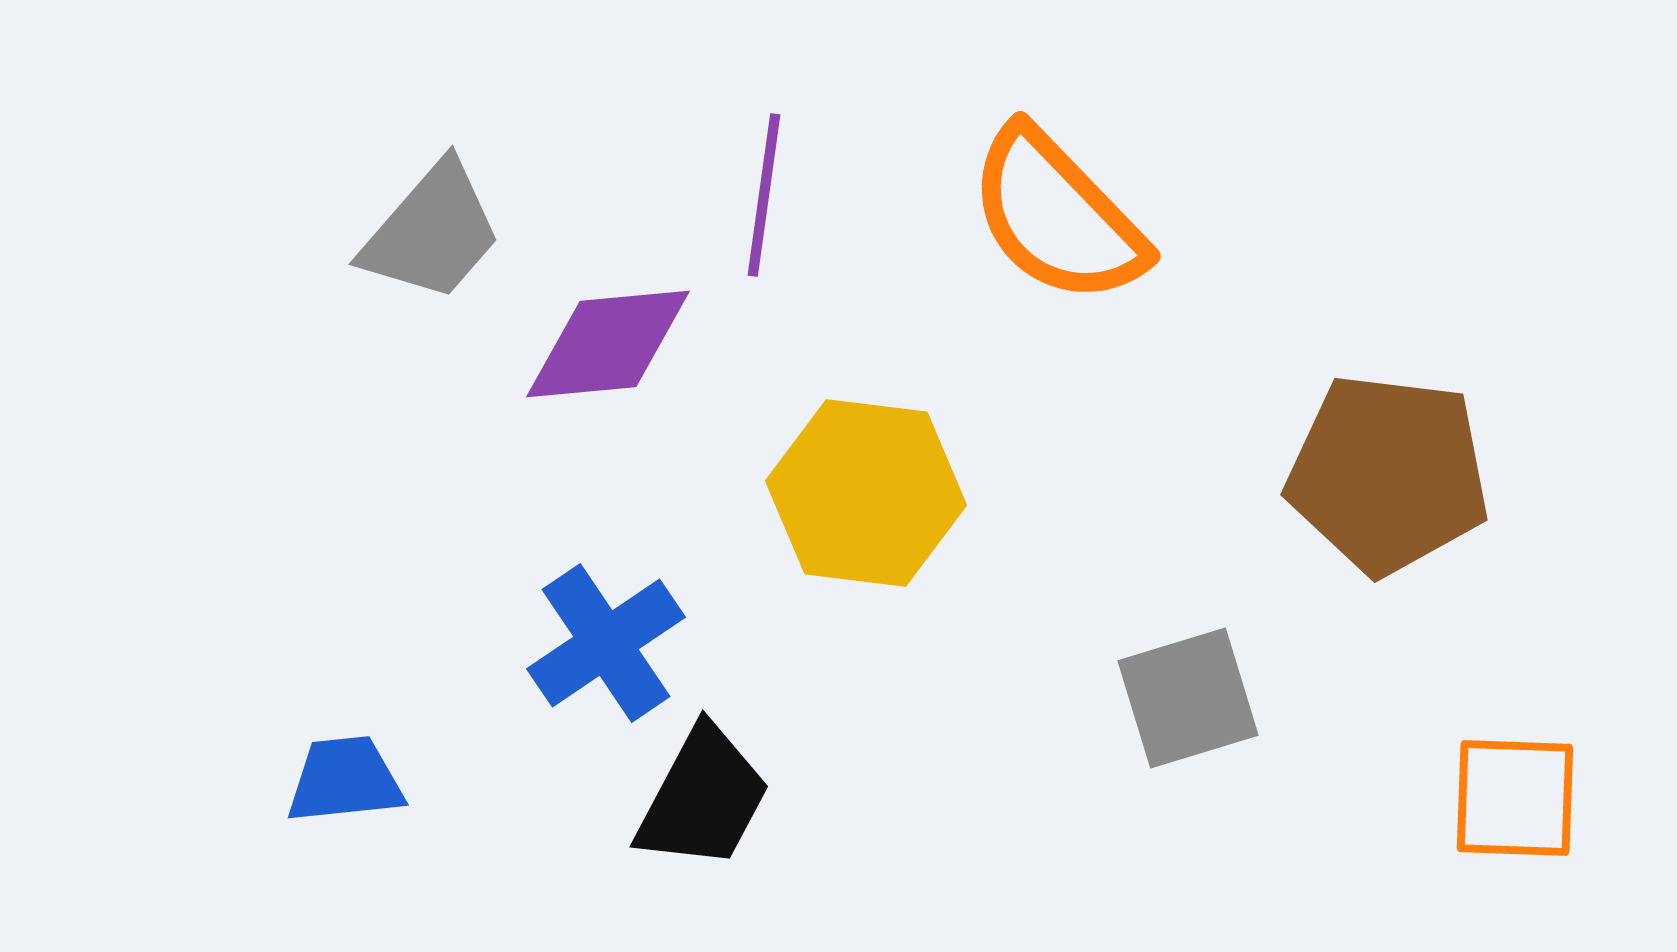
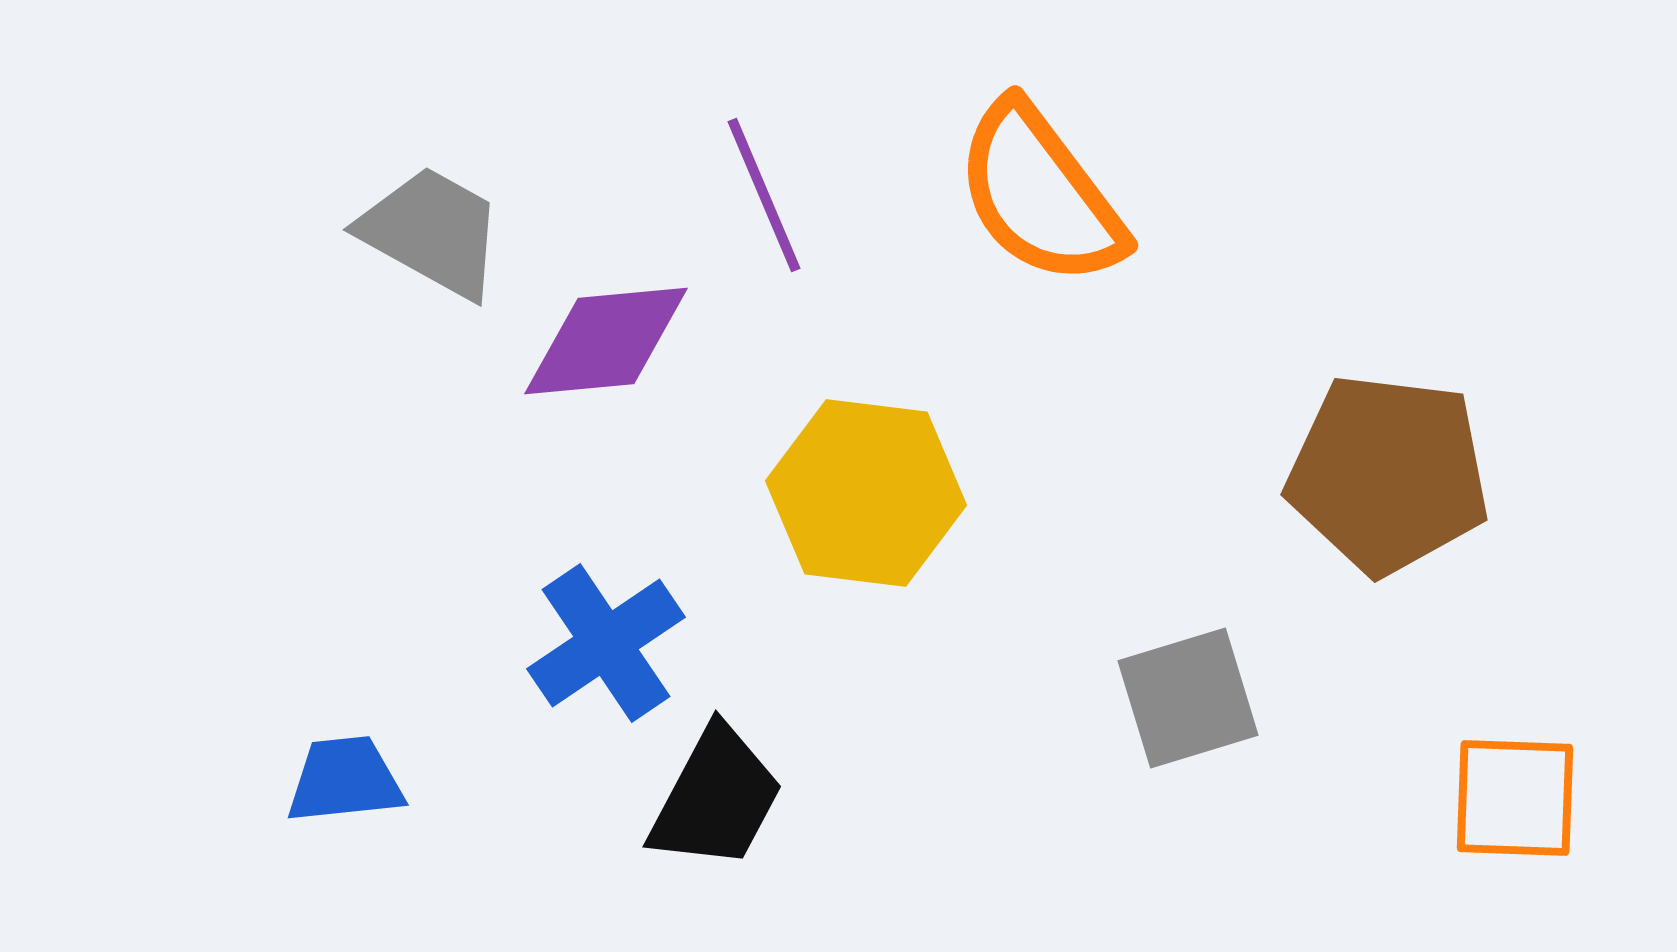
purple line: rotated 31 degrees counterclockwise
orange semicircle: moved 17 px left, 22 px up; rotated 7 degrees clockwise
gray trapezoid: rotated 102 degrees counterclockwise
purple diamond: moved 2 px left, 3 px up
black trapezoid: moved 13 px right
